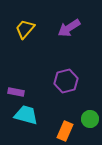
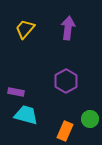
purple arrow: moved 1 px left; rotated 130 degrees clockwise
purple hexagon: rotated 15 degrees counterclockwise
